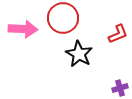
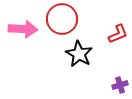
red circle: moved 1 px left, 1 px down
purple cross: moved 3 px up
